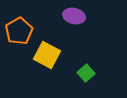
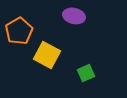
green square: rotated 18 degrees clockwise
